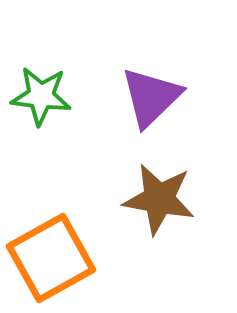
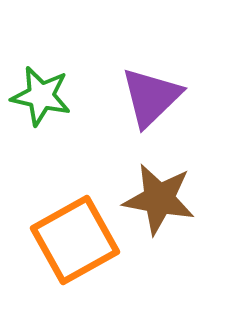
green star: rotated 6 degrees clockwise
orange square: moved 24 px right, 18 px up
